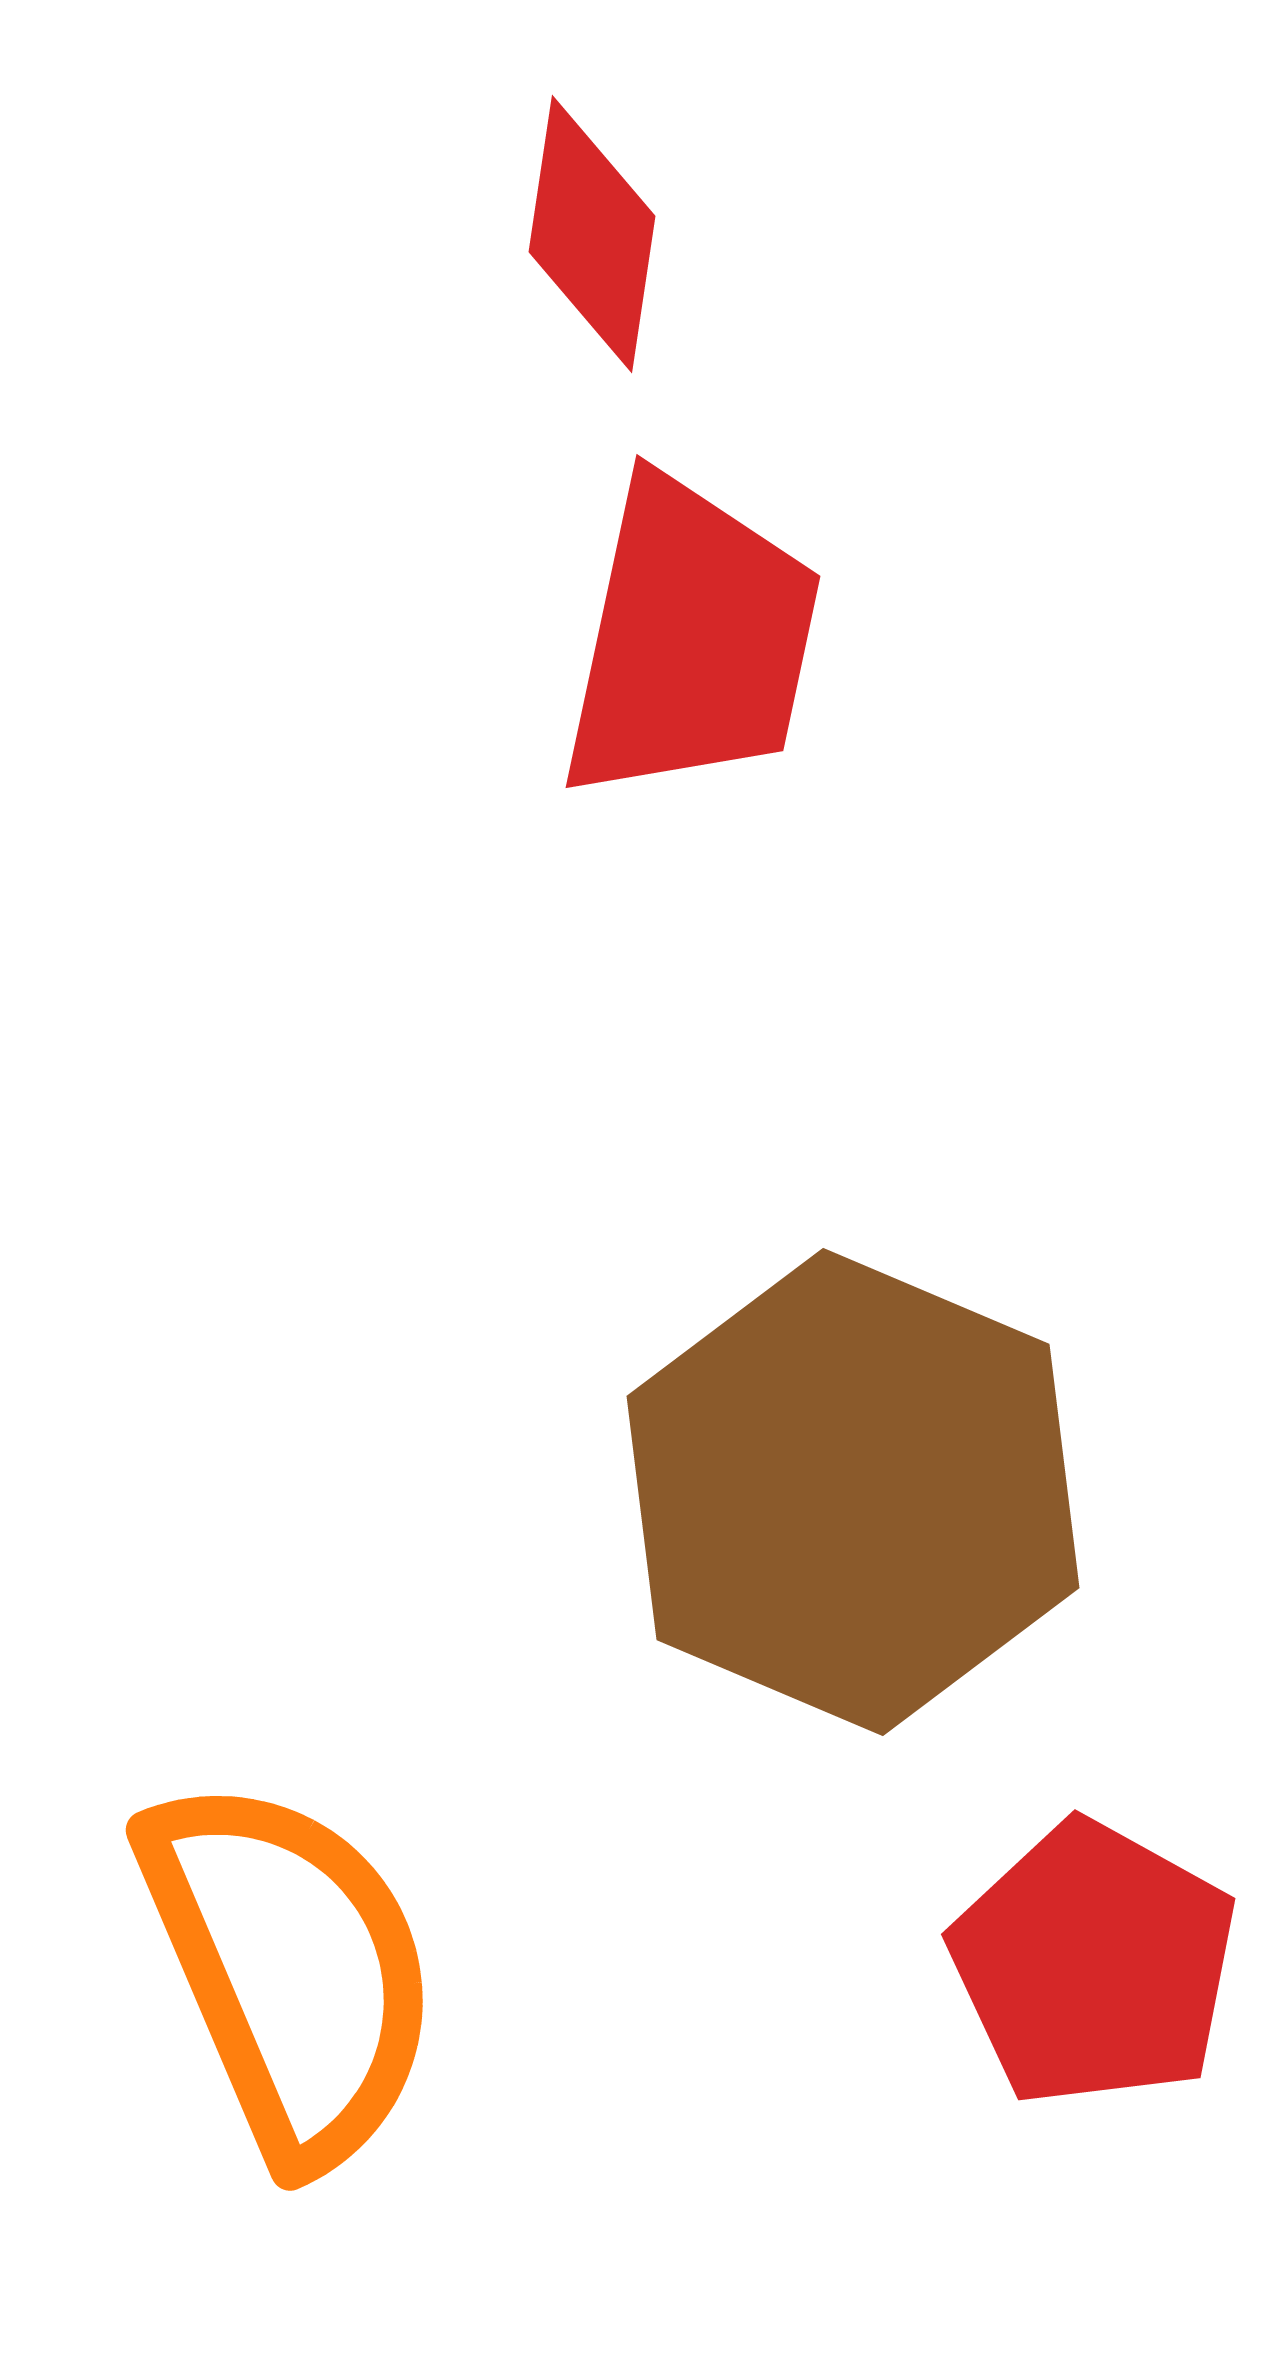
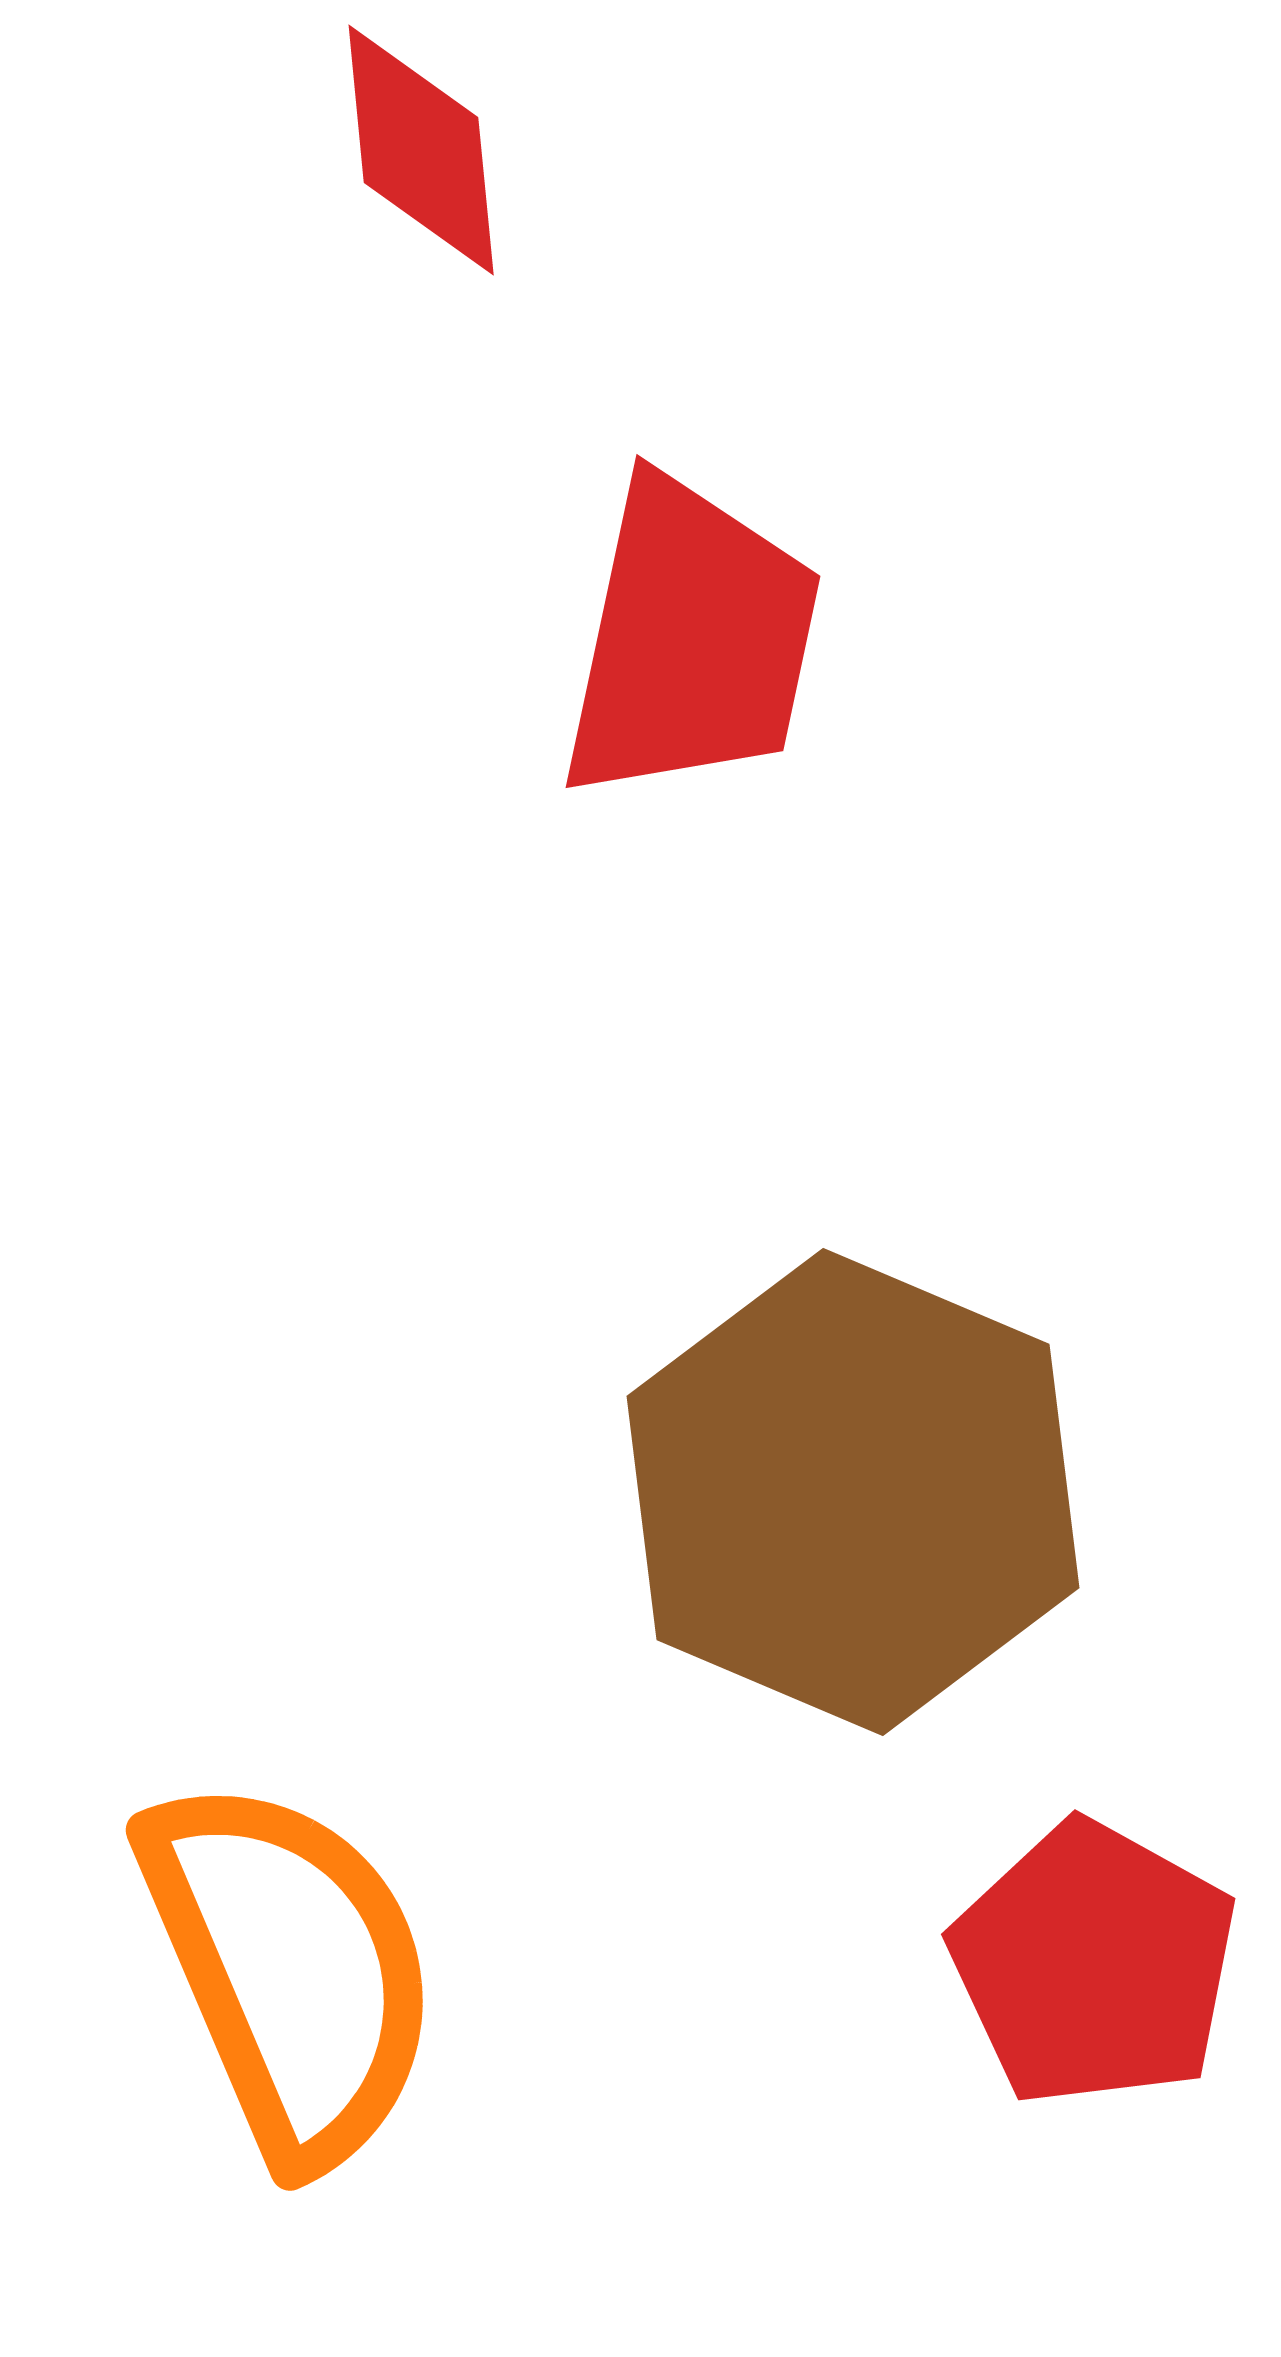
red diamond: moved 171 px left, 84 px up; rotated 14 degrees counterclockwise
